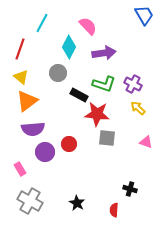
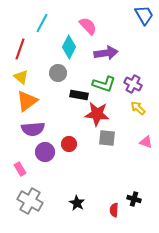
purple arrow: moved 2 px right
black rectangle: rotated 18 degrees counterclockwise
black cross: moved 4 px right, 10 px down
